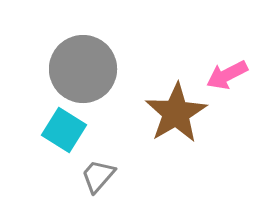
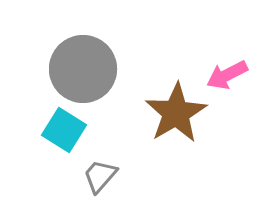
gray trapezoid: moved 2 px right
